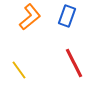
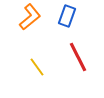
red line: moved 4 px right, 6 px up
yellow line: moved 18 px right, 3 px up
